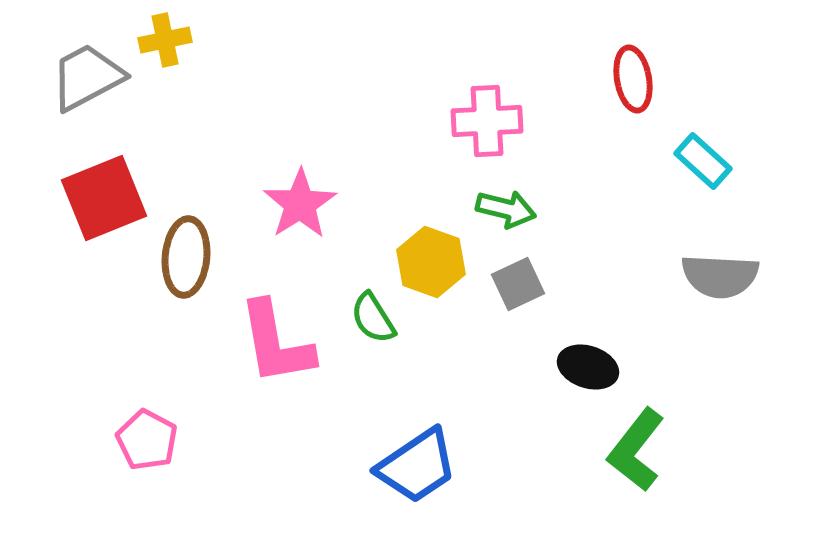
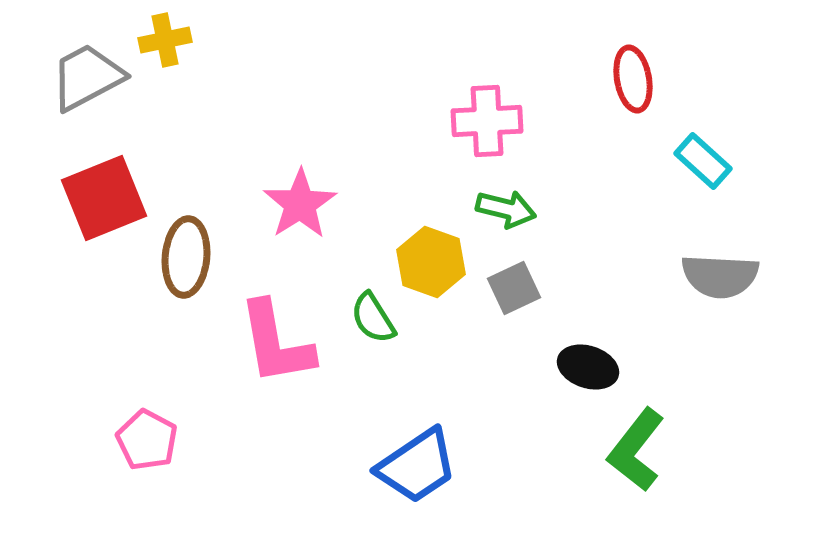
gray square: moved 4 px left, 4 px down
